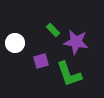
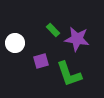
purple star: moved 1 px right, 3 px up
